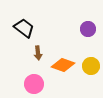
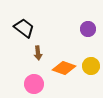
orange diamond: moved 1 px right, 3 px down
